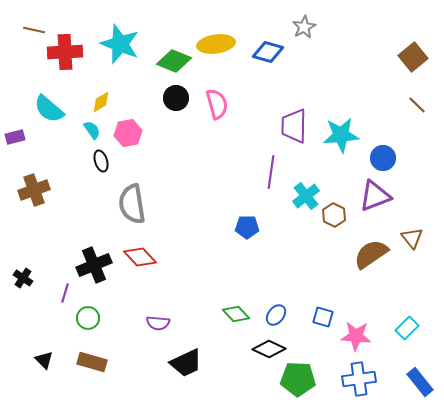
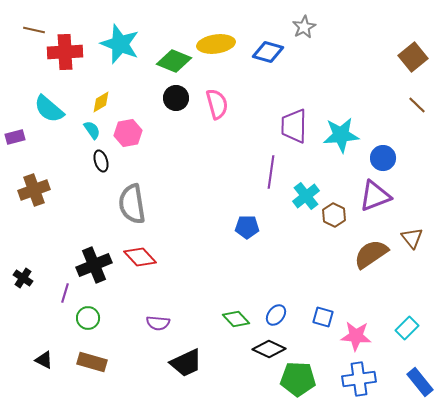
green diamond at (236, 314): moved 5 px down
black triangle at (44, 360): rotated 18 degrees counterclockwise
